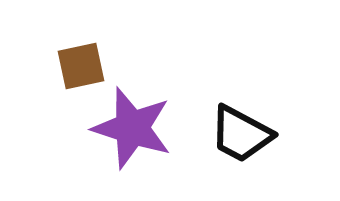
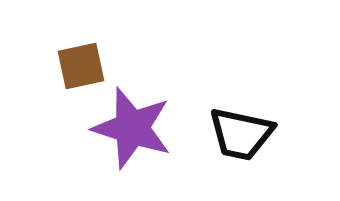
black trapezoid: rotated 16 degrees counterclockwise
